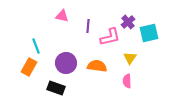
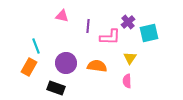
pink L-shape: rotated 15 degrees clockwise
